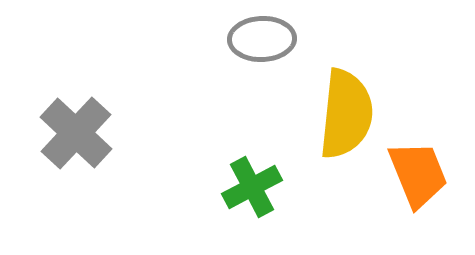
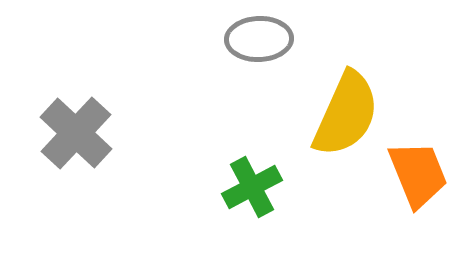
gray ellipse: moved 3 px left
yellow semicircle: rotated 18 degrees clockwise
